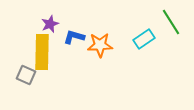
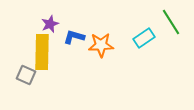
cyan rectangle: moved 1 px up
orange star: moved 1 px right
